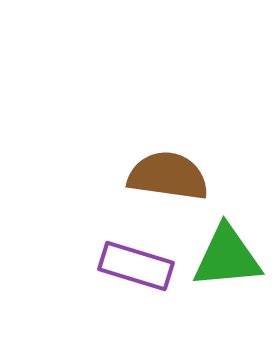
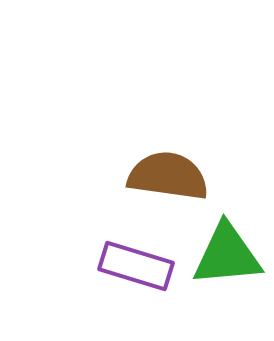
green triangle: moved 2 px up
